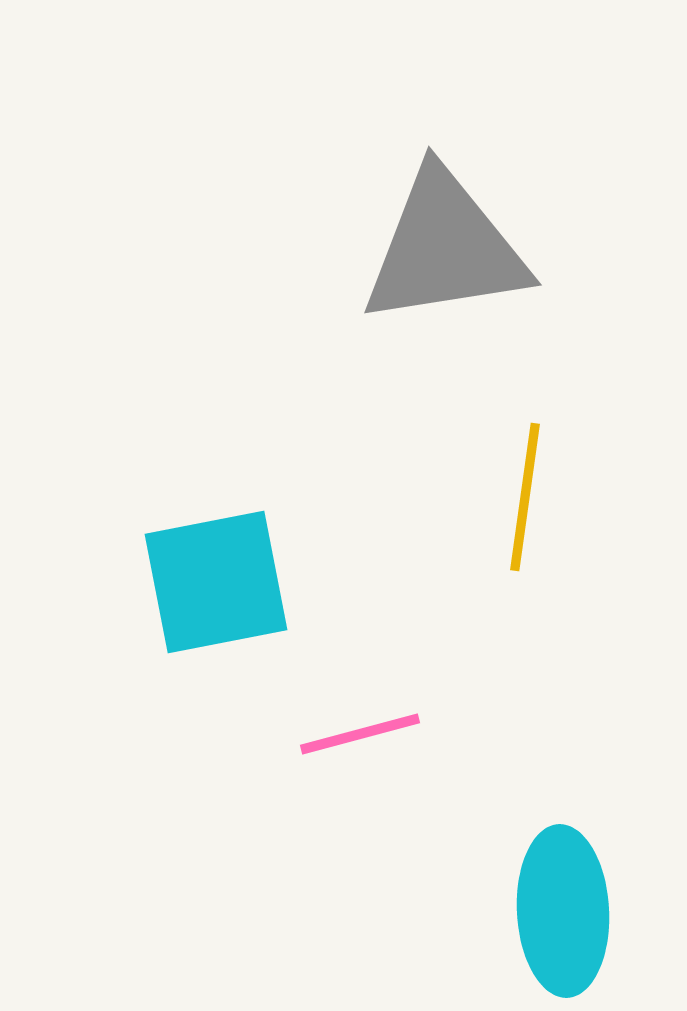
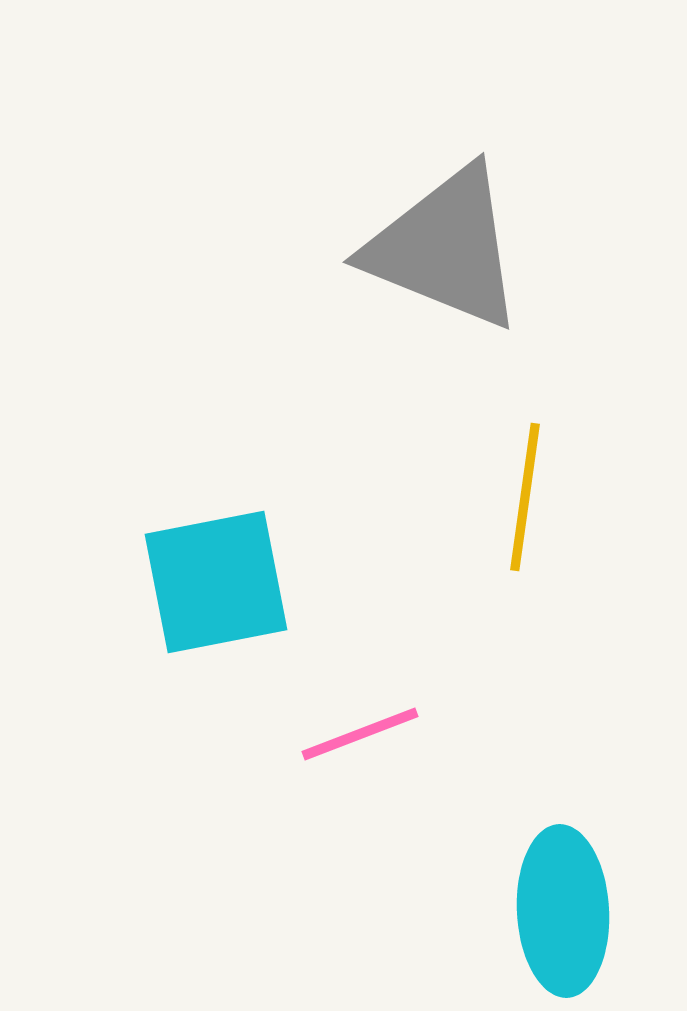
gray triangle: rotated 31 degrees clockwise
pink line: rotated 6 degrees counterclockwise
